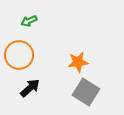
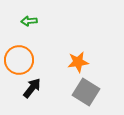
green arrow: rotated 21 degrees clockwise
orange circle: moved 5 px down
black arrow: moved 2 px right; rotated 10 degrees counterclockwise
